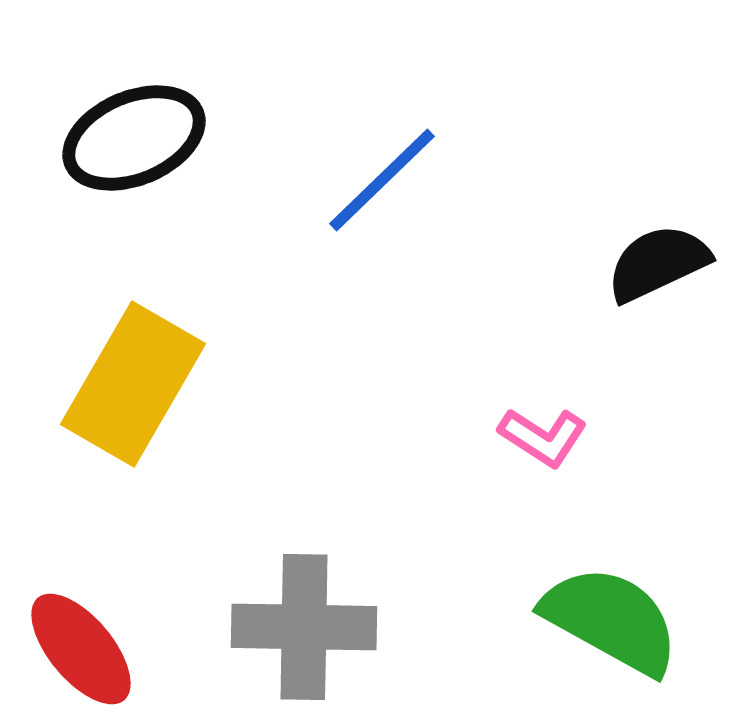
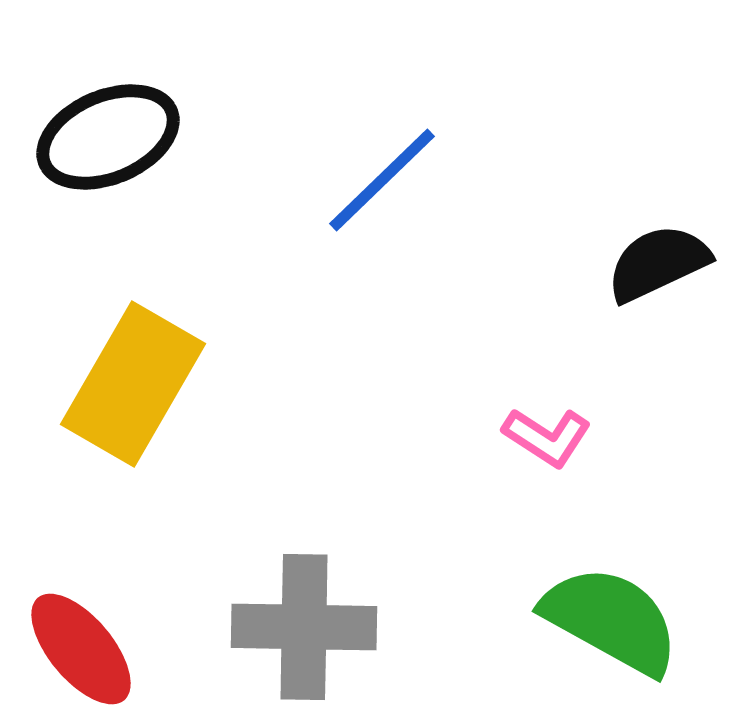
black ellipse: moved 26 px left, 1 px up
pink L-shape: moved 4 px right
